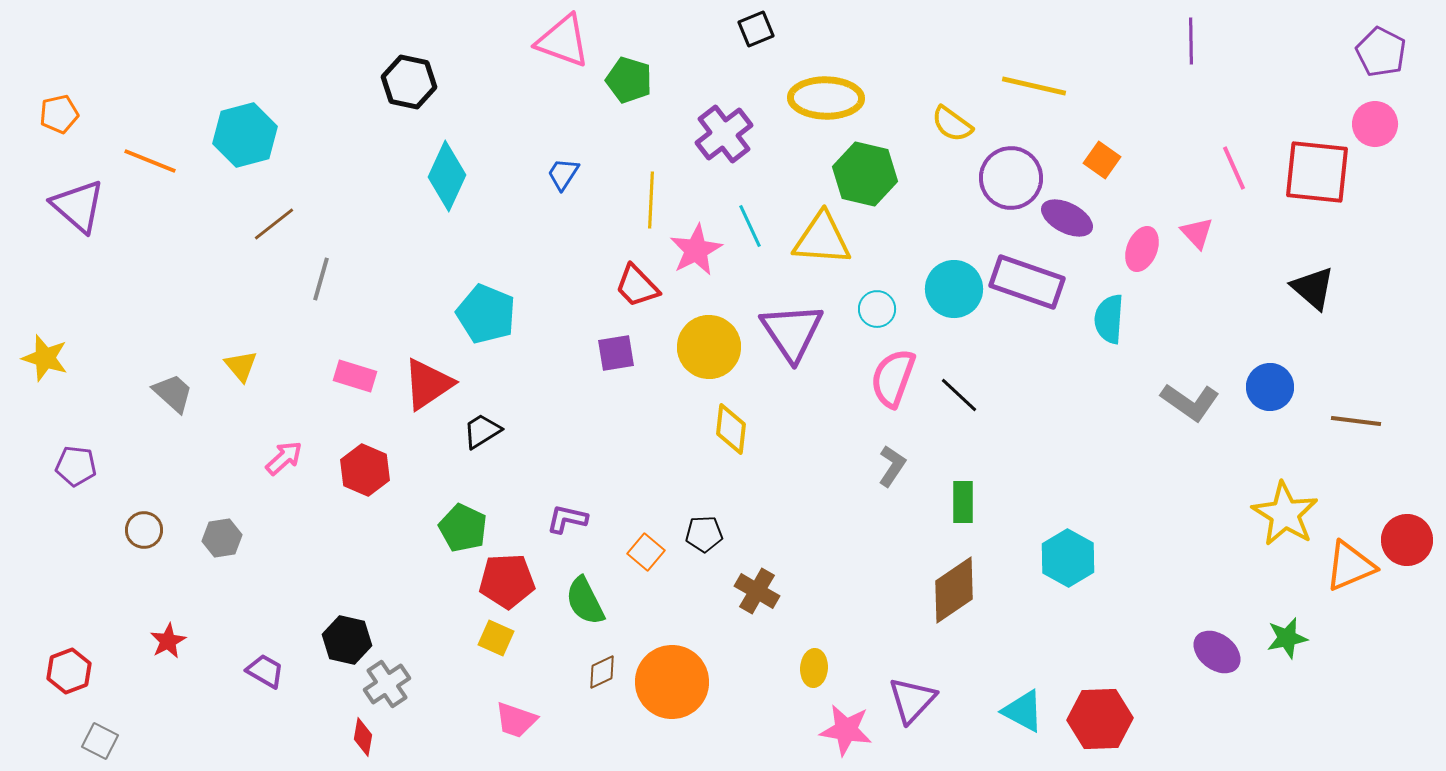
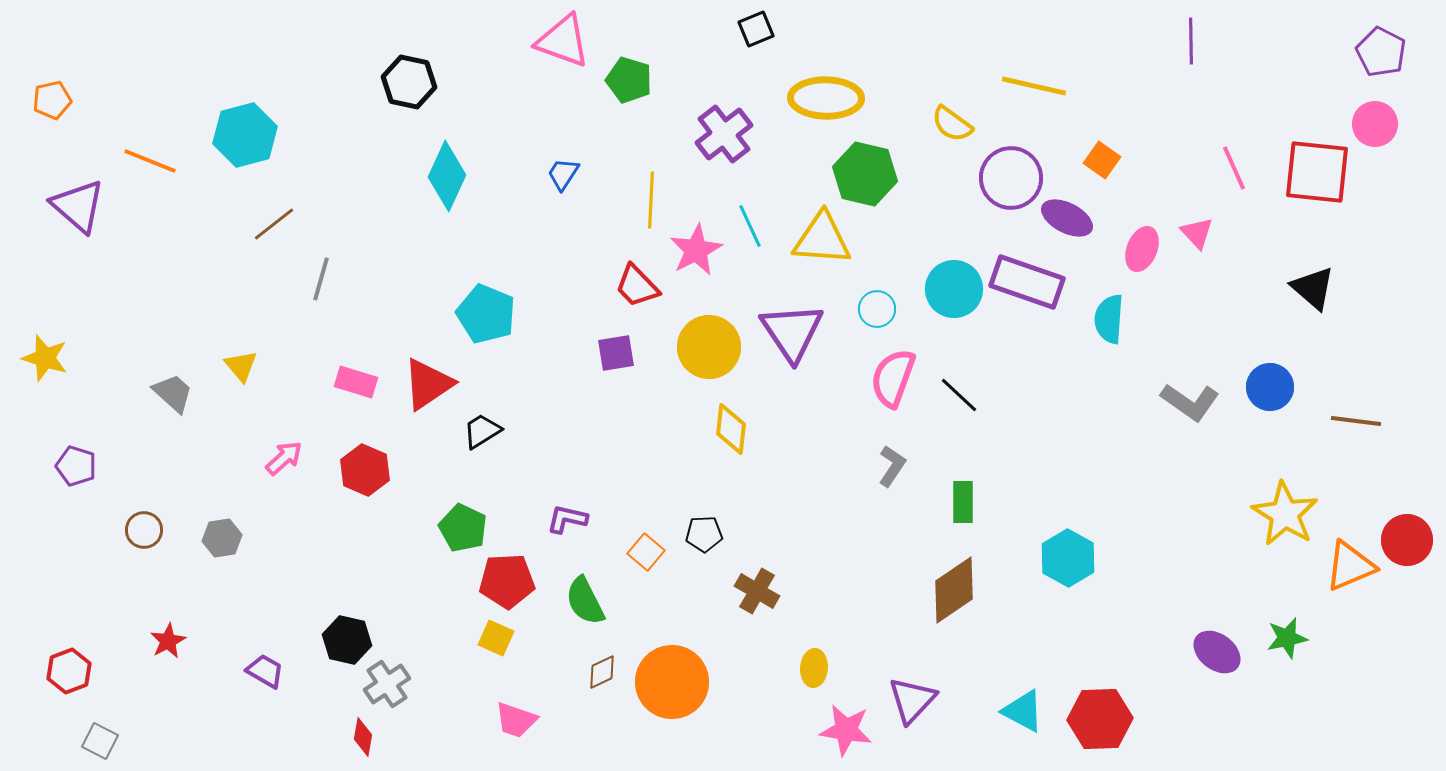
orange pentagon at (59, 114): moved 7 px left, 14 px up
pink rectangle at (355, 376): moved 1 px right, 6 px down
purple pentagon at (76, 466): rotated 12 degrees clockwise
